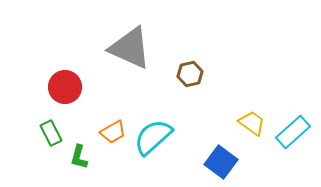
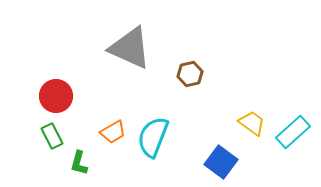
red circle: moved 9 px left, 9 px down
green rectangle: moved 1 px right, 3 px down
cyan semicircle: rotated 27 degrees counterclockwise
green L-shape: moved 6 px down
